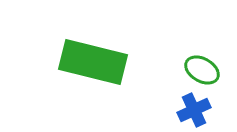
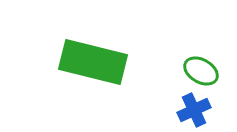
green ellipse: moved 1 px left, 1 px down
